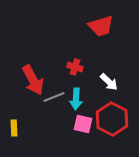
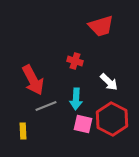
red cross: moved 6 px up
gray line: moved 8 px left, 9 px down
yellow rectangle: moved 9 px right, 3 px down
